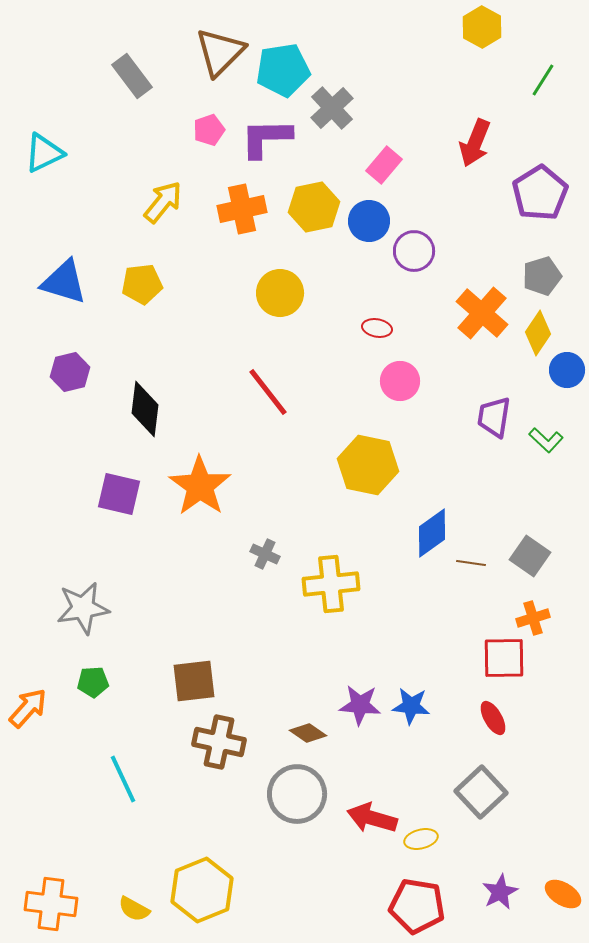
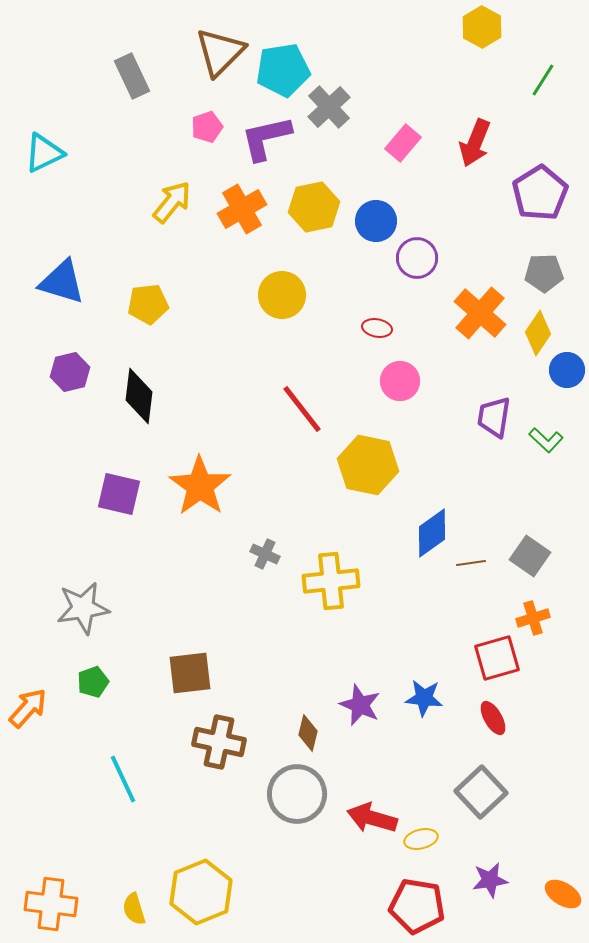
gray rectangle at (132, 76): rotated 12 degrees clockwise
gray cross at (332, 108): moved 3 px left, 1 px up
pink pentagon at (209, 130): moved 2 px left, 3 px up
purple L-shape at (266, 138): rotated 12 degrees counterclockwise
pink rectangle at (384, 165): moved 19 px right, 22 px up
yellow arrow at (163, 202): moved 9 px right
orange cross at (242, 209): rotated 18 degrees counterclockwise
blue circle at (369, 221): moved 7 px right
purple circle at (414, 251): moved 3 px right, 7 px down
gray pentagon at (542, 276): moved 2 px right, 3 px up; rotated 15 degrees clockwise
blue triangle at (64, 282): moved 2 px left
yellow pentagon at (142, 284): moved 6 px right, 20 px down
yellow circle at (280, 293): moved 2 px right, 2 px down
orange cross at (482, 313): moved 2 px left
red line at (268, 392): moved 34 px right, 17 px down
black diamond at (145, 409): moved 6 px left, 13 px up
brown line at (471, 563): rotated 16 degrees counterclockwise
yellow cross at (331, 584): moved 3 px up
red square at (504, 658): moved 7 px left; rotated 15 degrees counterclockwise
brown square at (194, 681): moved 4 px left, 8 px up
green pentagon at (93, 682): rotated 16 degrees counterclockwise
purple star at (360, 705): rotated 18 degrees clockwise
blue star at (411, 706): moved 13 px right, 8 px up
brown diamond at (308, 733): rotated 69 degrees clockwise
yellow hexagon at (202, 890): moved 1 px left, 2 px down
purple star at (500, 892): moved 10 px left, 12 px up; rotated 18 degrees clockwise
yellow semicircle at (134, 909): rotated 44 degrees clockwise
